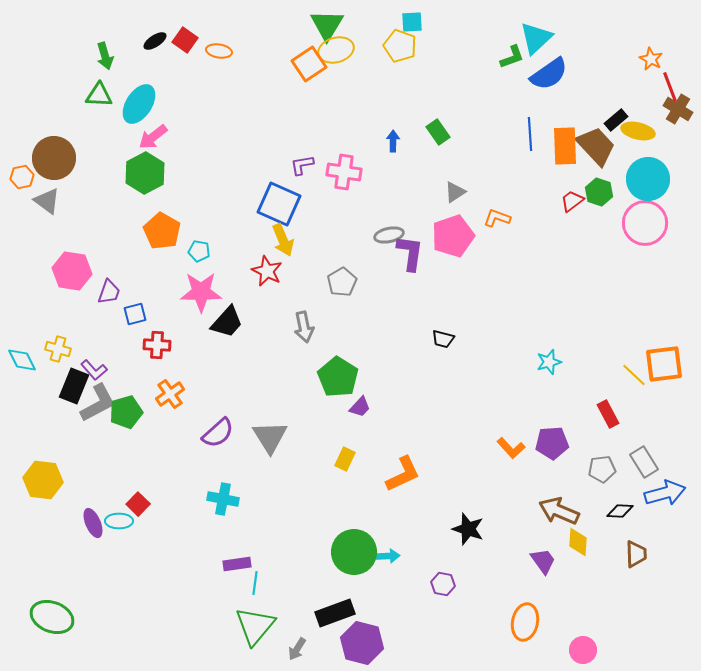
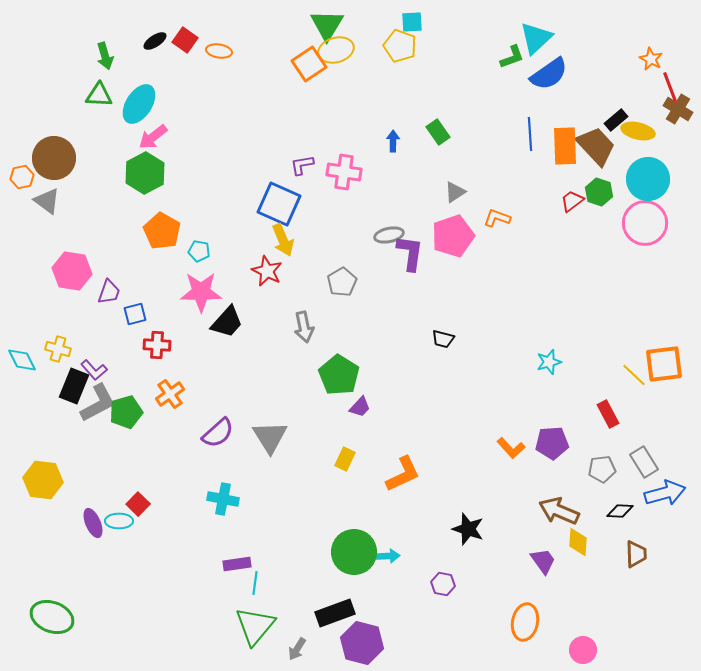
green pentagon at (338, 377): moved 1 px right, 2 px up
